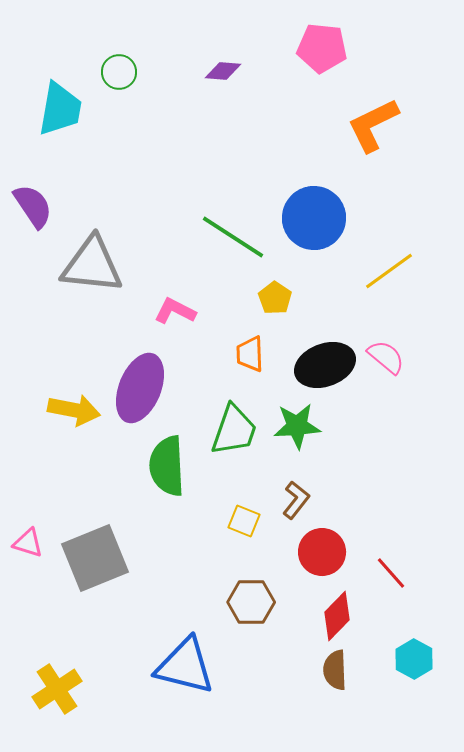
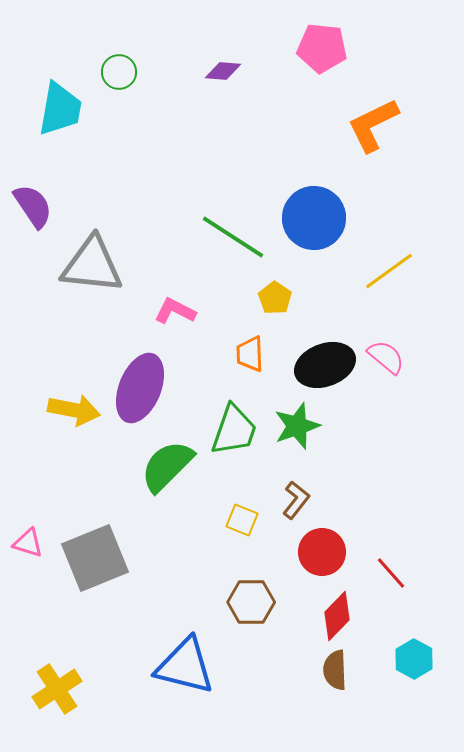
green star: rotated 15 degrees counterclockwise
green semicircle: rotated 48 degrees clockwise
yellow square: moved 2 px left, 1 px up
